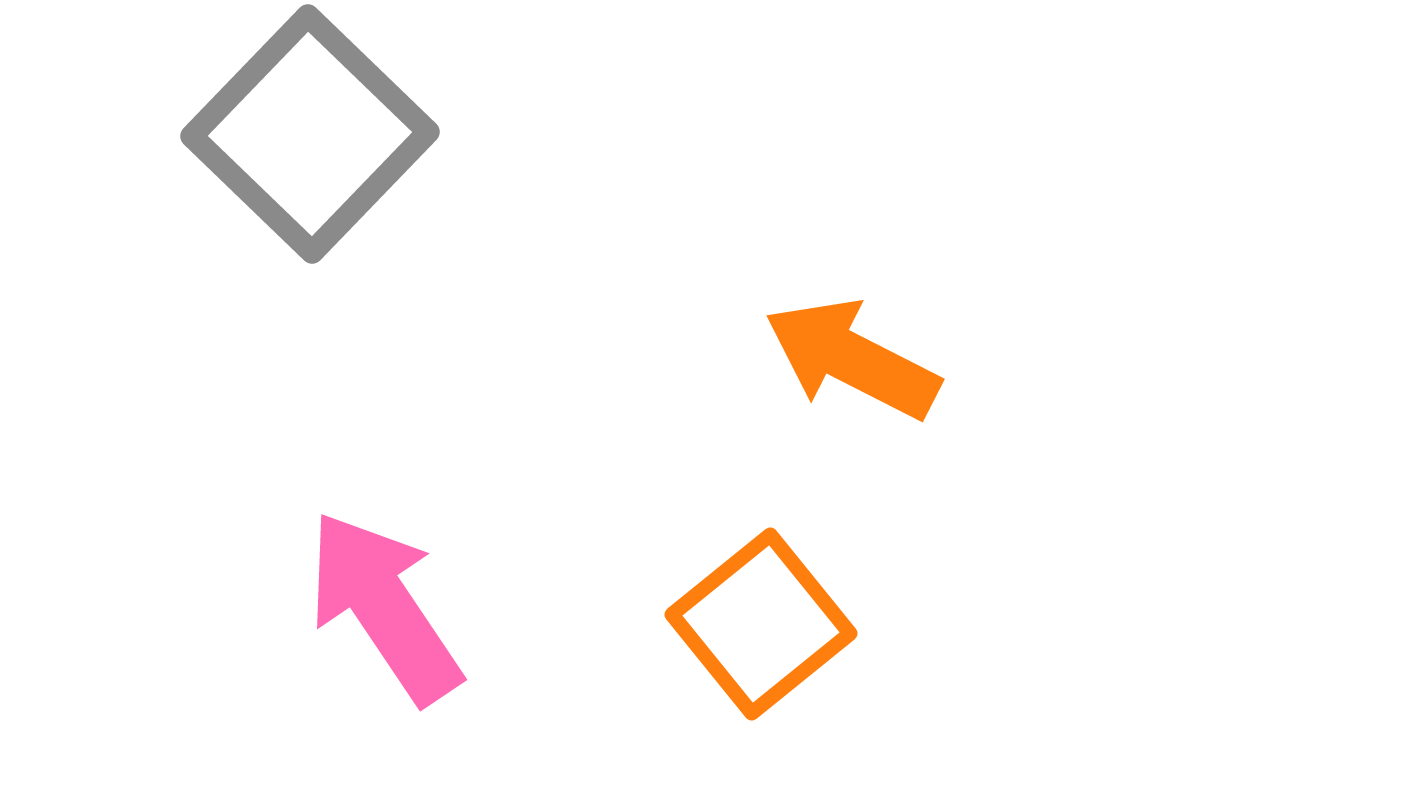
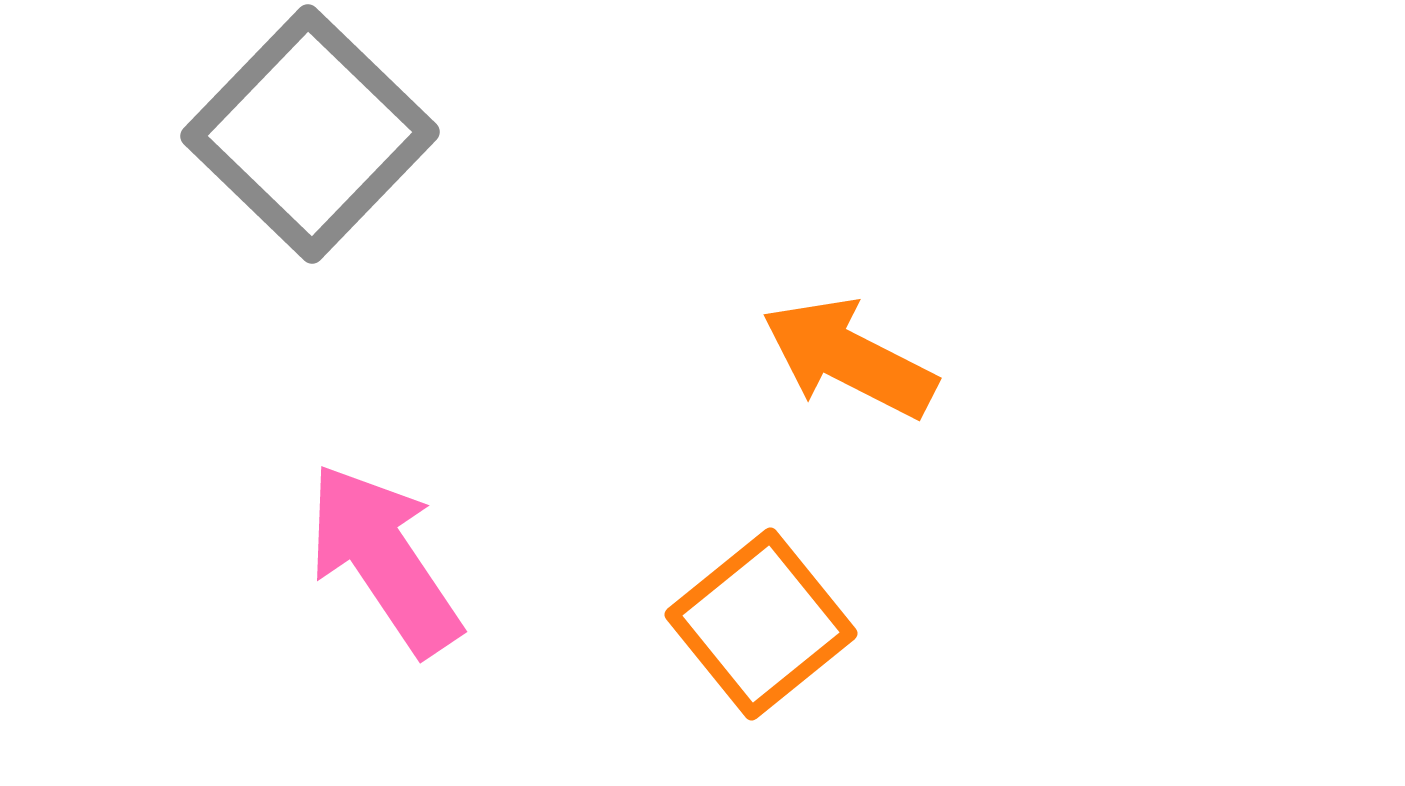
orange arrow: moved 3 px left, 1 px up
pink arrow: moved 48 px up
